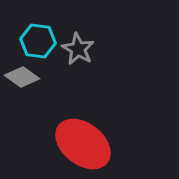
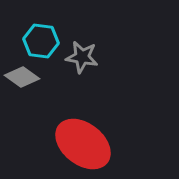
cyan hexagon: moved 3 px right
gray star: moved 4 px right, 8 px down; rotated 20 degrees counterclockwise
